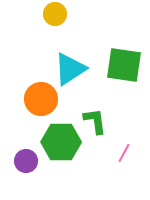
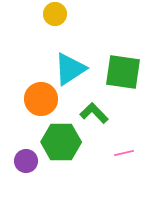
green square: moved 1 px left, 7 px down
green L-shape: moved 1 px left, 8 px up; rotated 36 degrees counterclockwise
pink line: rotated 48 degrees clockwise
